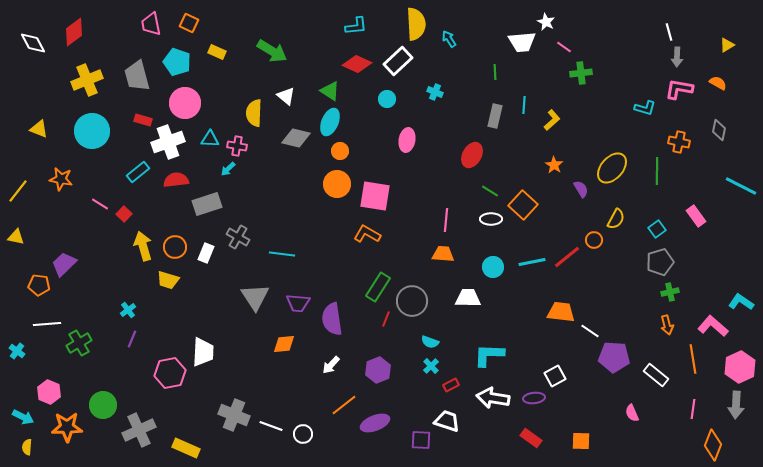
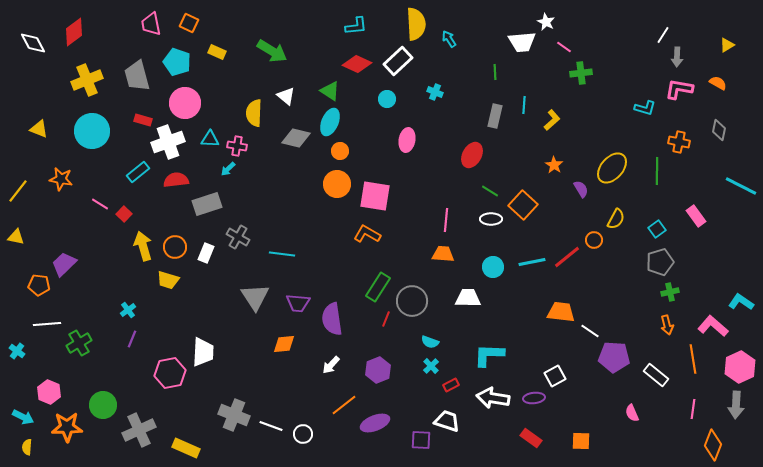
white line at (669, 32): moved 6 px left, 3 px down; rotated 48 degrees clockwise
